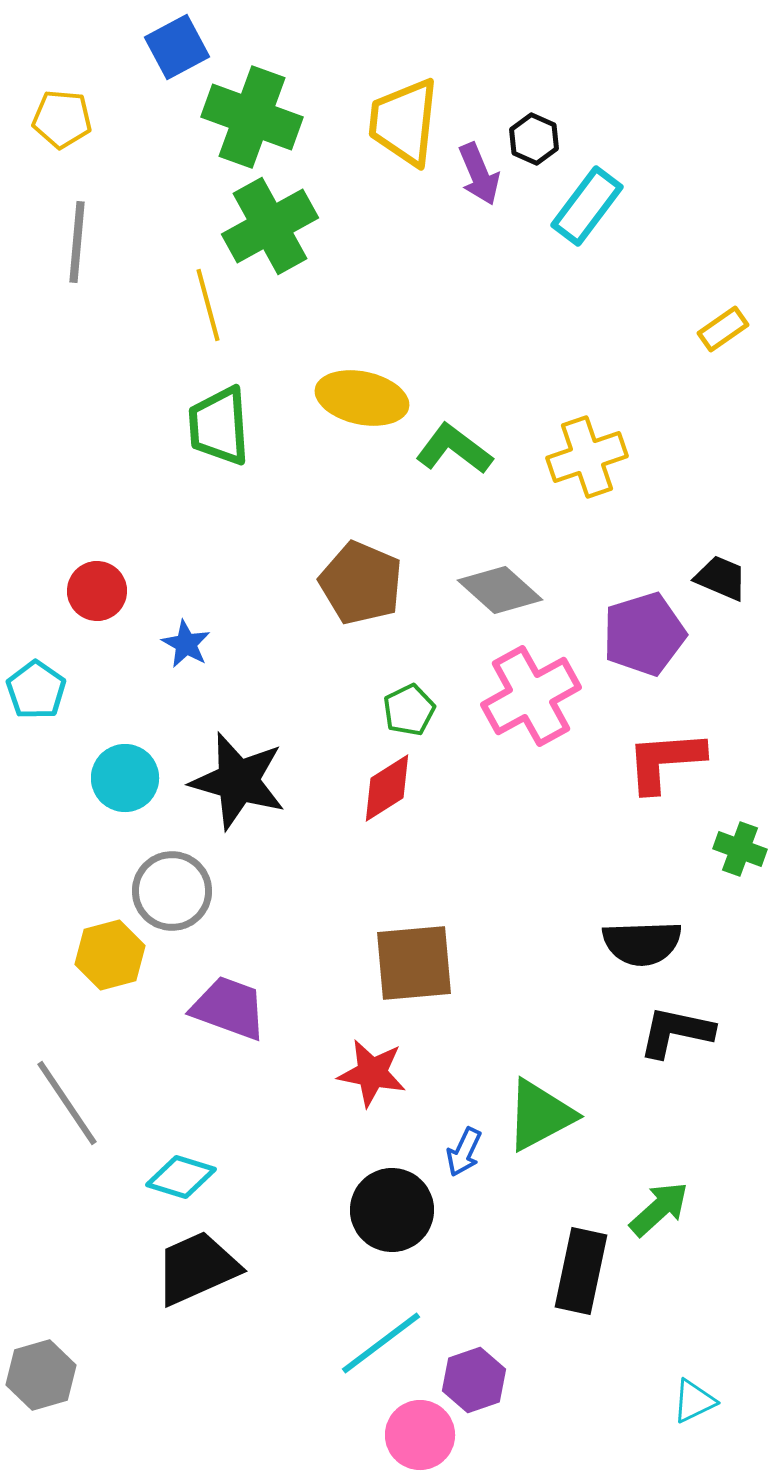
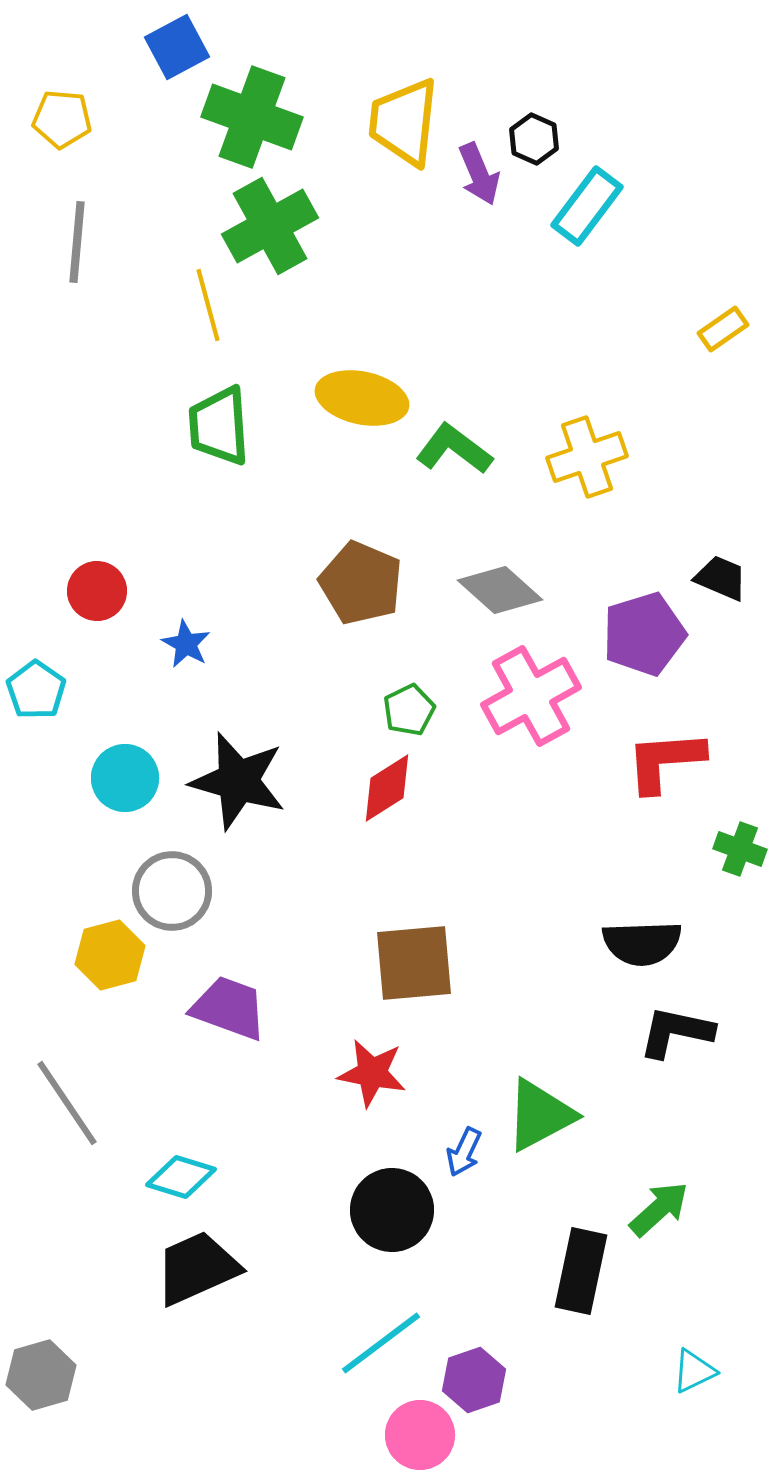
cyan triangle at (694, 1401): moved 30 px up
